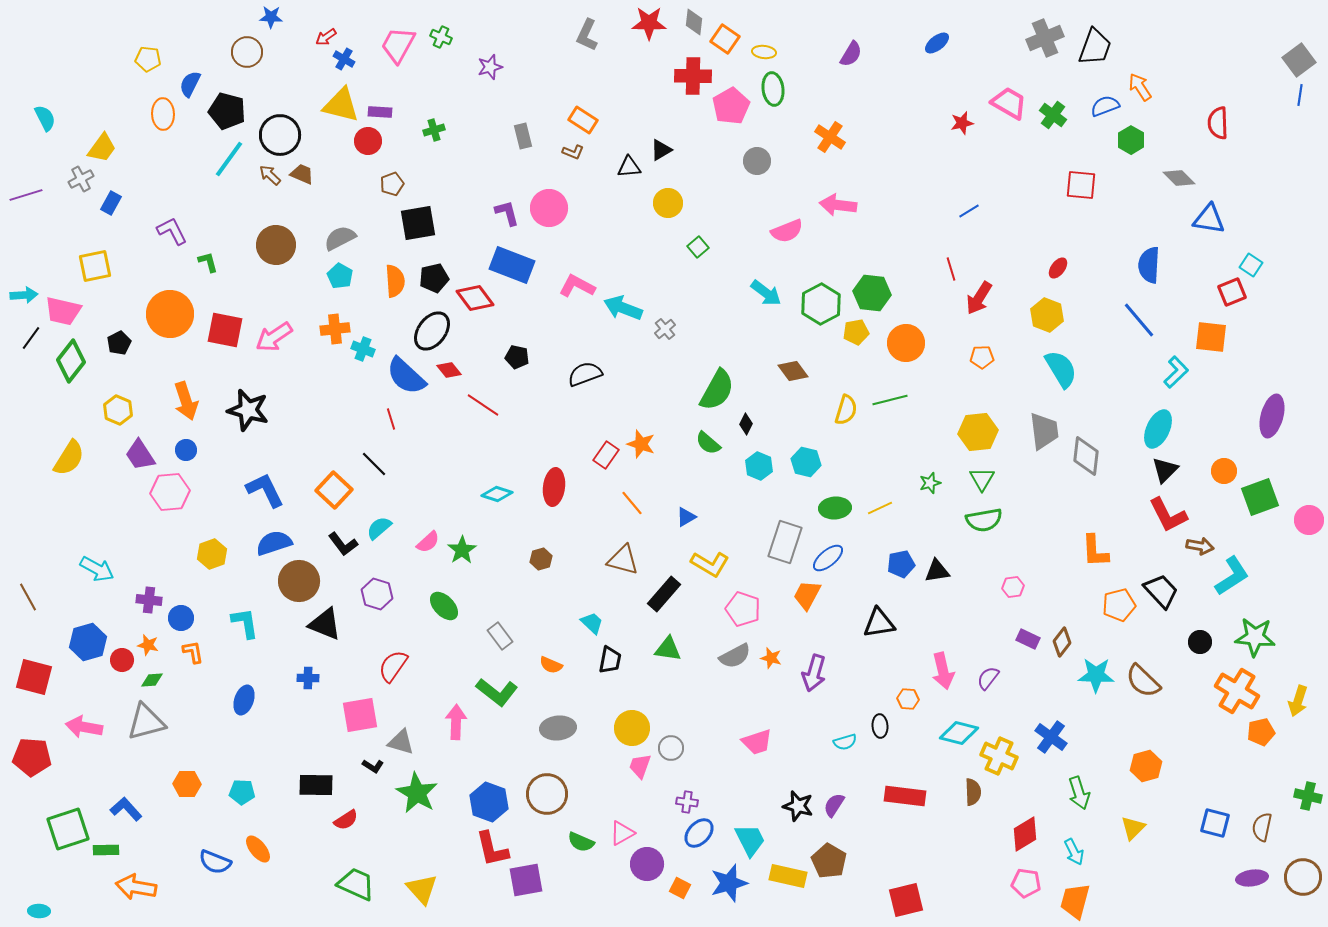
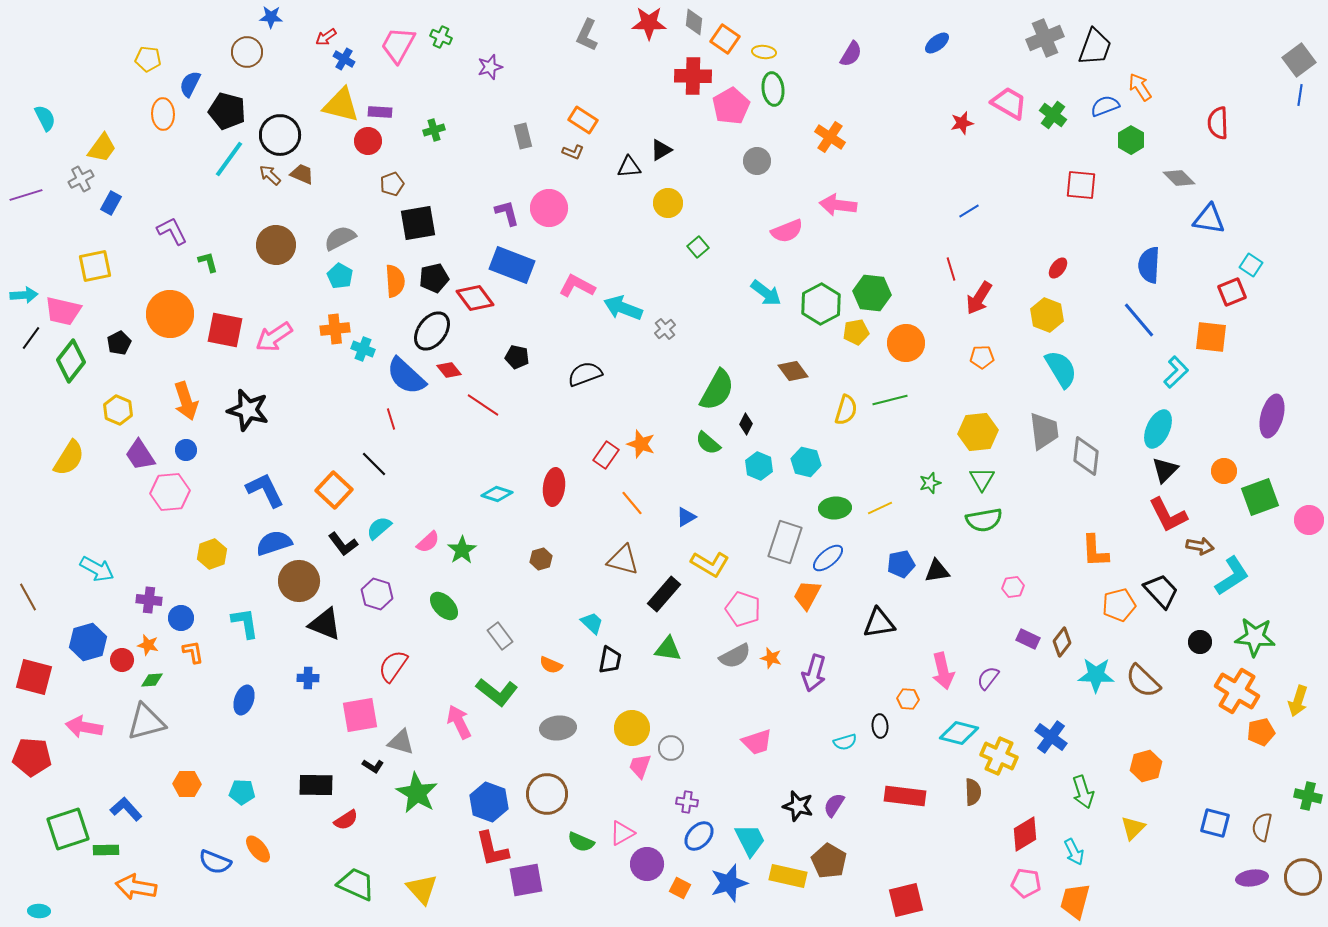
pink arrow at (456, 722): moved 3 px right; rotated 28 degrees counterclockwise
green arrow at (1079, 793): moved 4 px right, 1 px up
blue ellipse at (699, 833): moved 3 px down
